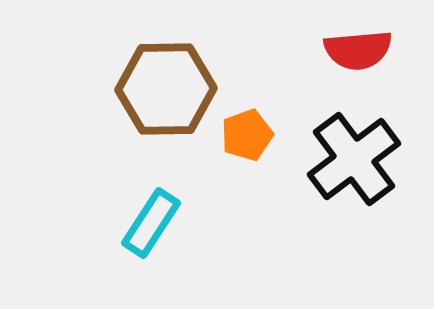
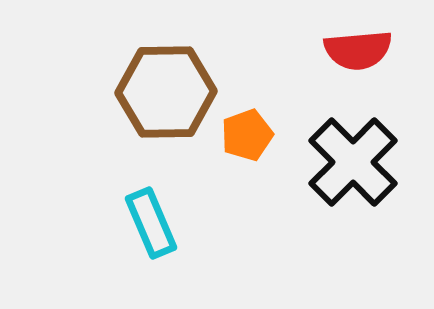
brown hexagon: moved 3 px down
black cross: moved 1 px left, 3 px down; rotated 8 degrees counterclockwise
cyan rectangle: rotated 56 degrees counterclockwise
